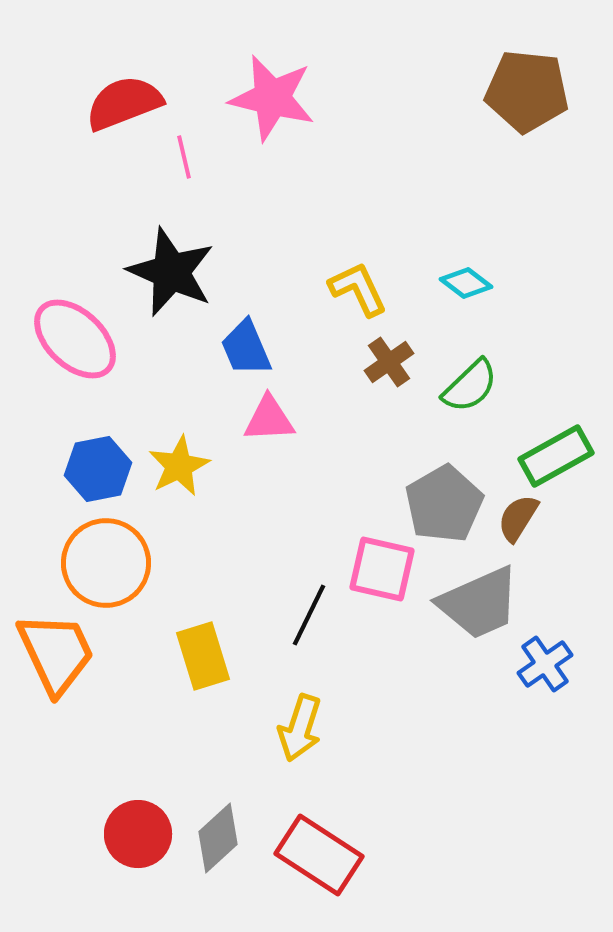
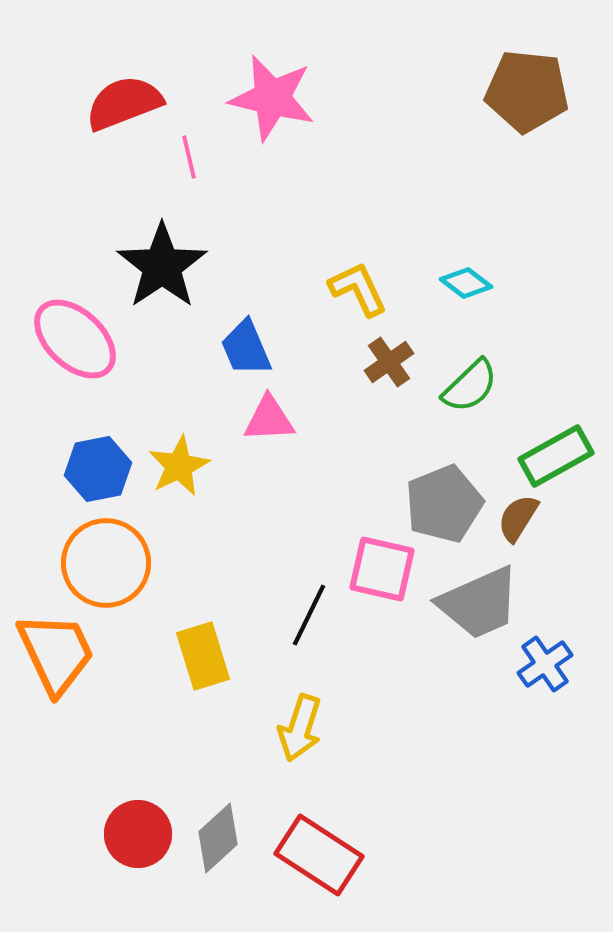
pink line: moved 5 px right
black star: moved 9 px left, 6 px up; rotated 14 degrees clockwise
gray pentagon: rotated 8 degrees clockwise
